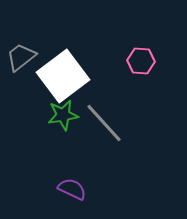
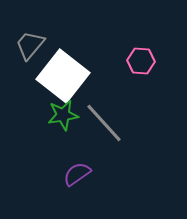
gray trapezoid: moved 9 px right, 12 px up; rotated 12 degrees counterclockwise
white square: rotated 15 degrees counterclockwise
purple semicircle: moved 5 px right, 15 px up; rotated 60 degrees counterclockwise
